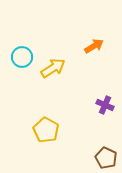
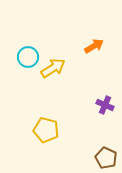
cyan circle: moved 6 px right
yellow pentagon: rotated 15 degrees counterclockwise
